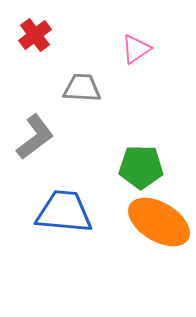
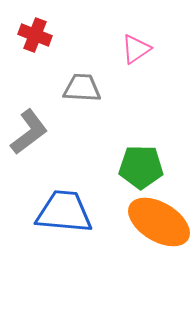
red cross: rotated 32 degrees counterclockwise
gray L-shape: moved 6 px left, 5 px up
